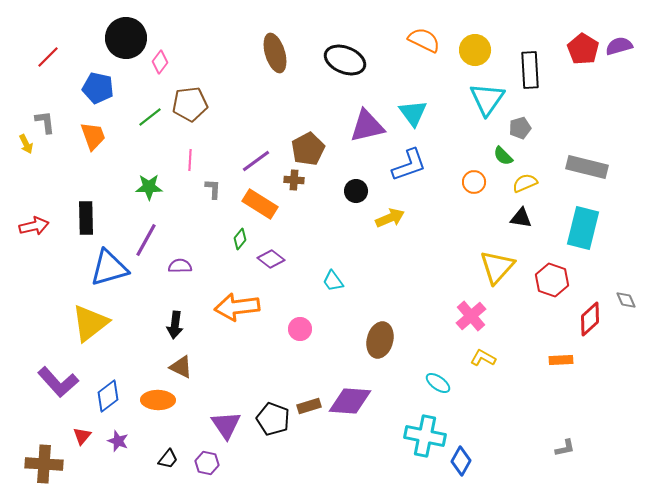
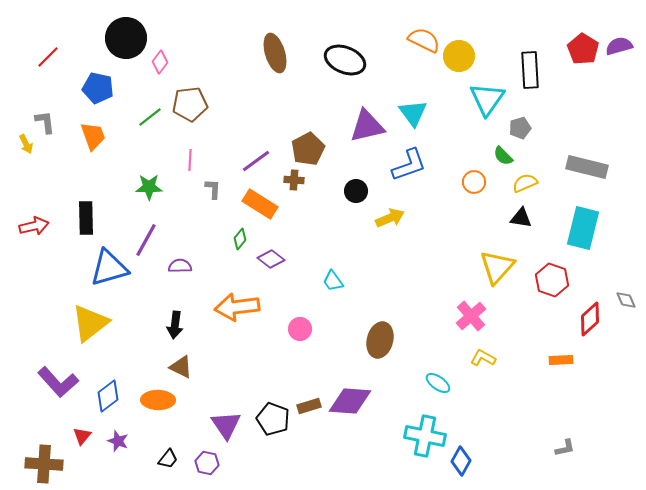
yellow circle at (475, 50): moved 16 px left, 6 px down
